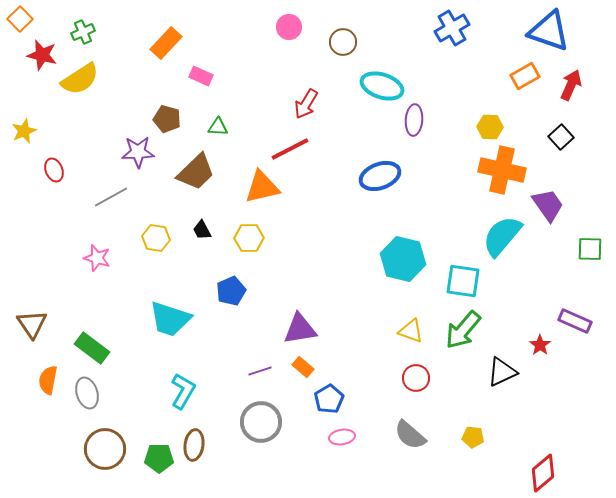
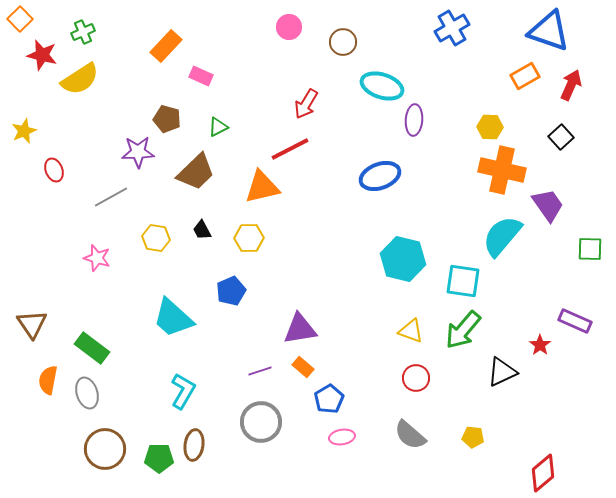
orange rectangle at (166, 43): moved 3 px down
green triangle at (218, 127): rotated 30 degrees counterclockwise
cyan trapezoid at (170, 319): moved 3 px right, 1 px up; rotated 24 degrees clockwise
